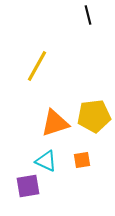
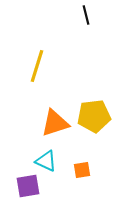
black line: moved 2 px left
yellow line: rotated 12 degrees counterclockwise
orange square: moved 10 px down
